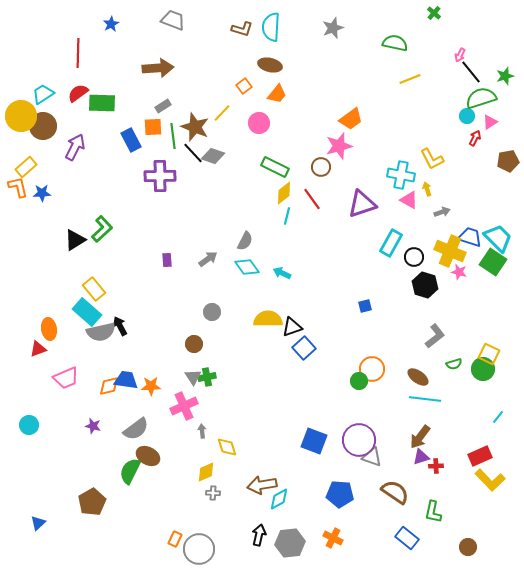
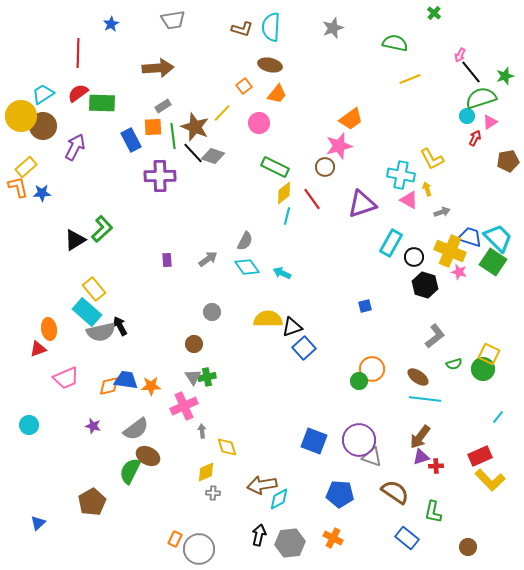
gray trapezoid at (173, 20): rotated 150 degrees clockwise
brown circle at (321, 167): moved 4 px right
